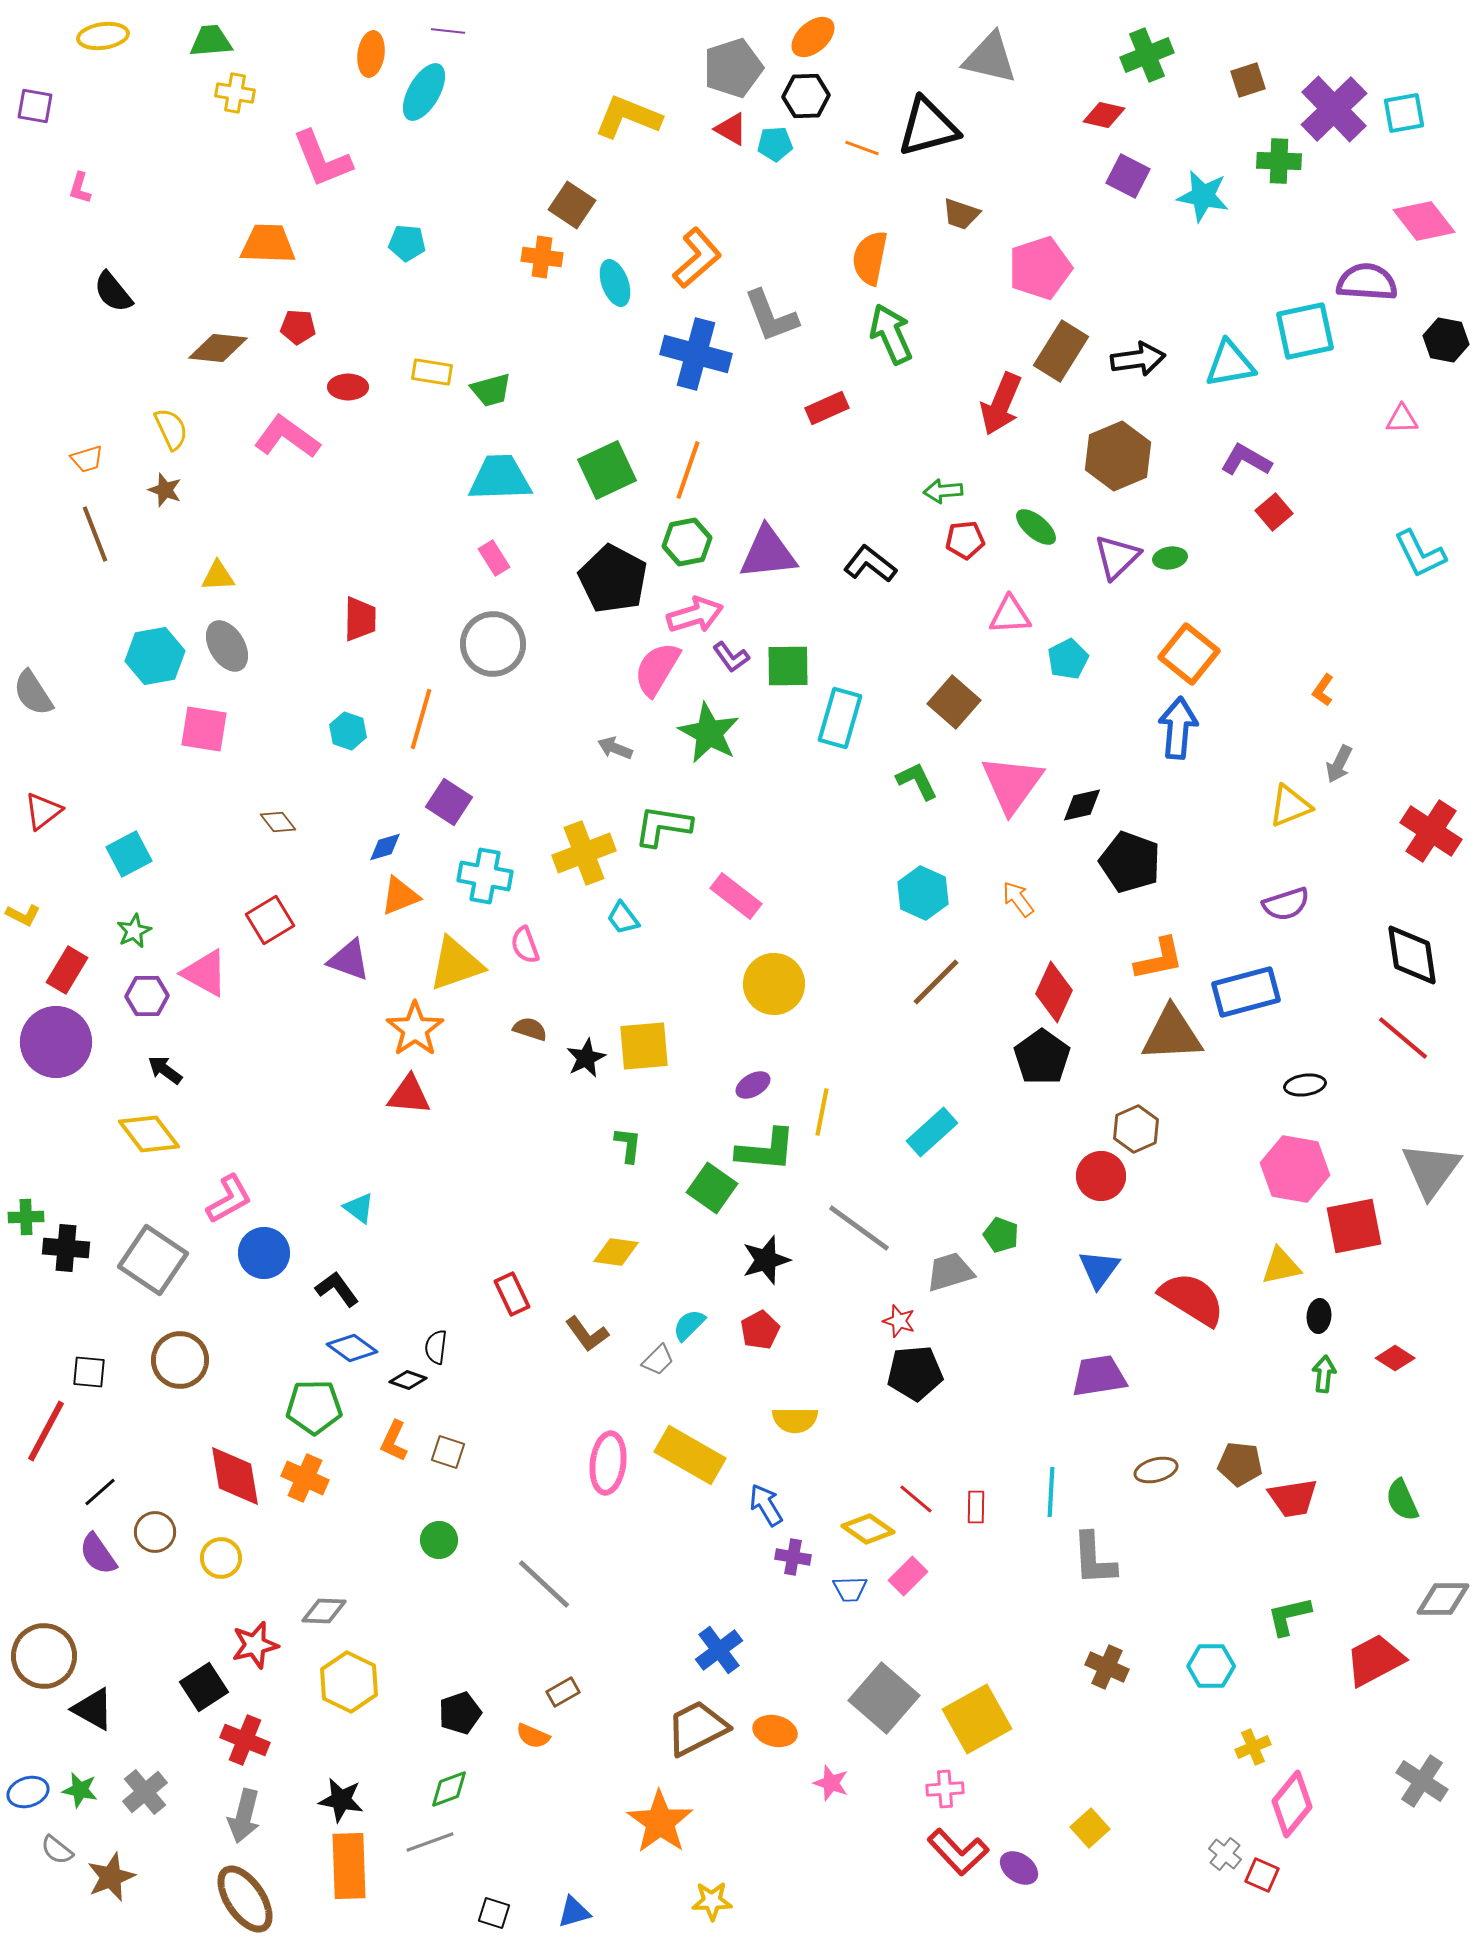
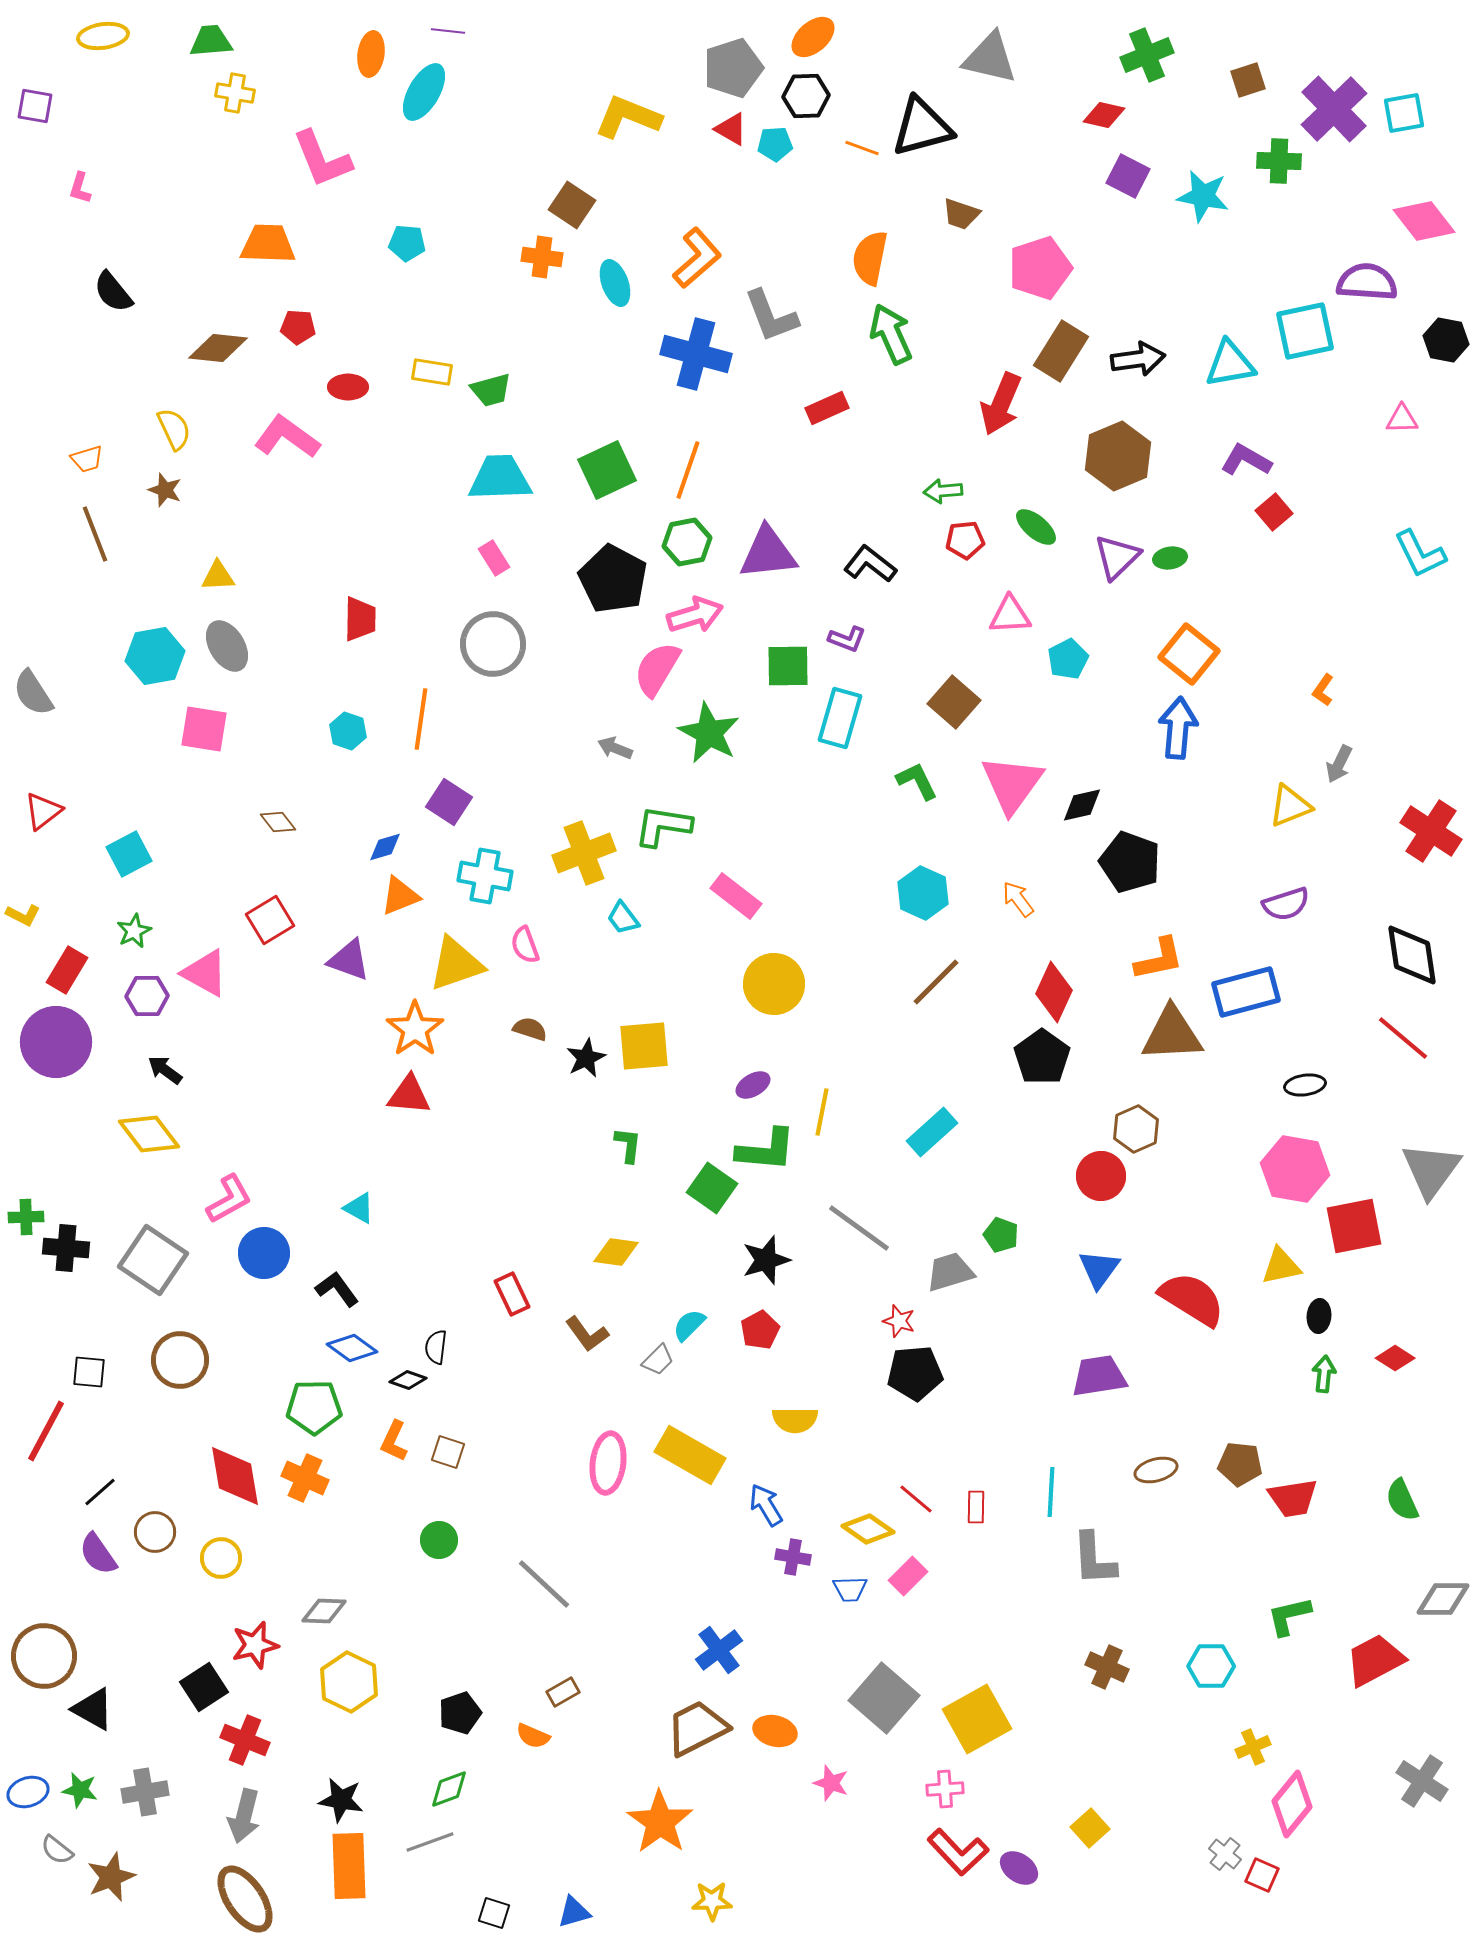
black triangle at (928, 127): moved 6 px left
yellow semicircle at (171, 429): moved 3 px right
purple L-shape at (731, 657): moved 116 px right, 18 px up; rotated 33 degrees counterclockwise
orange line at (421, 719): rotated 8 degrees counterclockwise
cyan triangle at (359, 1208): rotated 8 degrees counterclockwise
gray cross at (145, 1792): rotated 30 degrees clockwise
